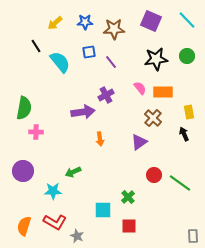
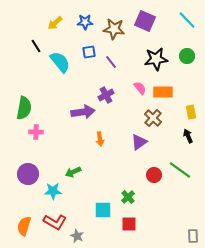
purple square: moved 6 px left
brown star: rotated 10 degrees clockwise
yellow rectangle: moved 2 px right
black arrow: moved 4 px right, 2 px down
purple circle: moved 5 px right, 3 px down
green line: moved 13 px up
red square: moved 2 px up
